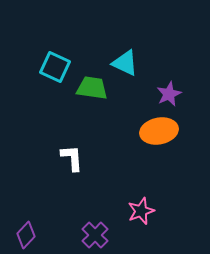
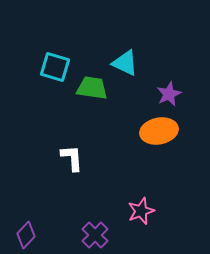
cyan square: rotated 8 degrees counterclockwise
